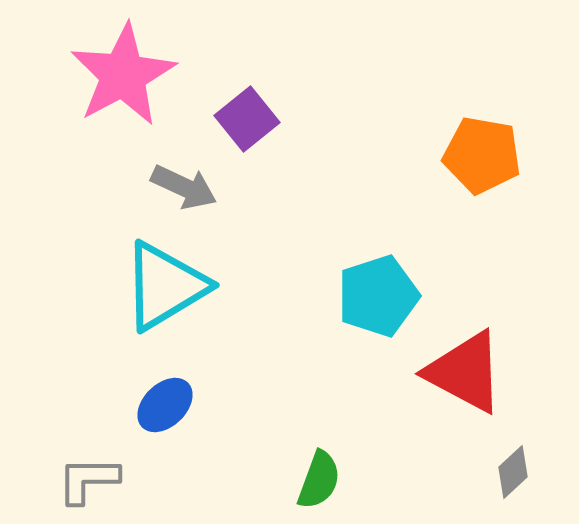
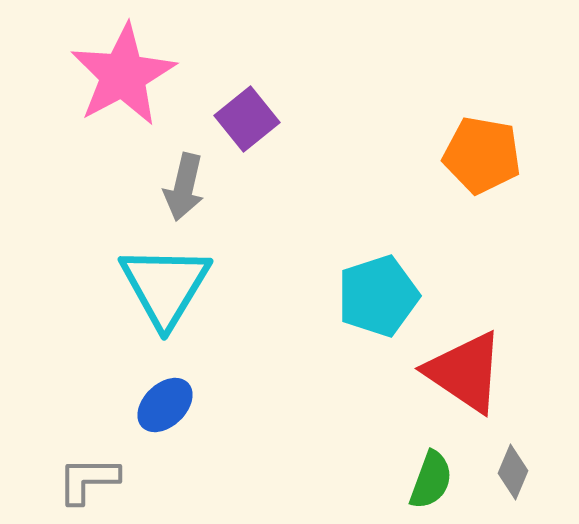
gray arrow: rotated 78 degrees clockwise
cyan triangle: rotated 28 degrees counterclockwise
red triangle: rotated 6 degrees clockwise
gray diamond: rotated 24 degrees counterclockwise
green semicircle: moved 112 px right
